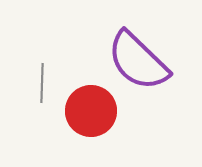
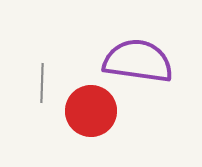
purple semicircle: rotated 144 degrees clockwise
